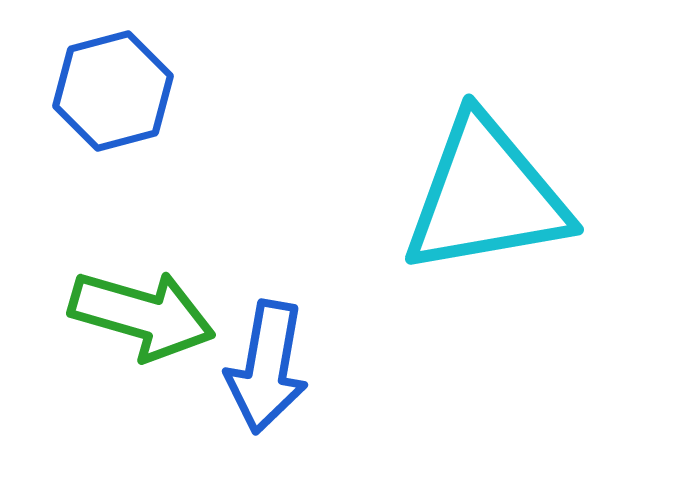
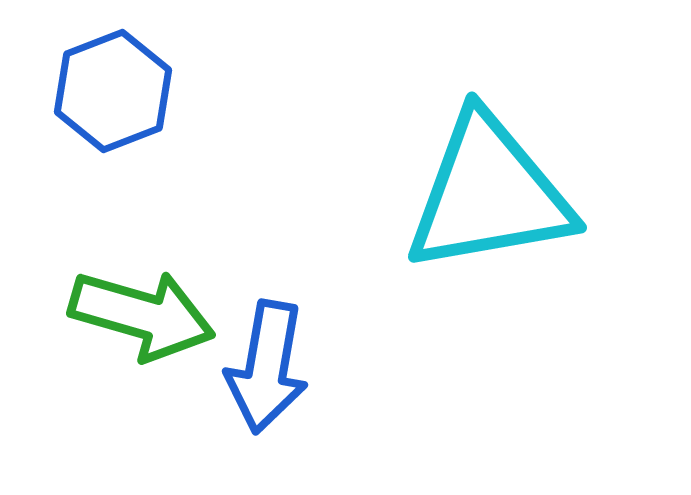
blue hexagon: rotated 6 degrees counterclockwise
cyan triangle: moved 3 px right, 2 px up
